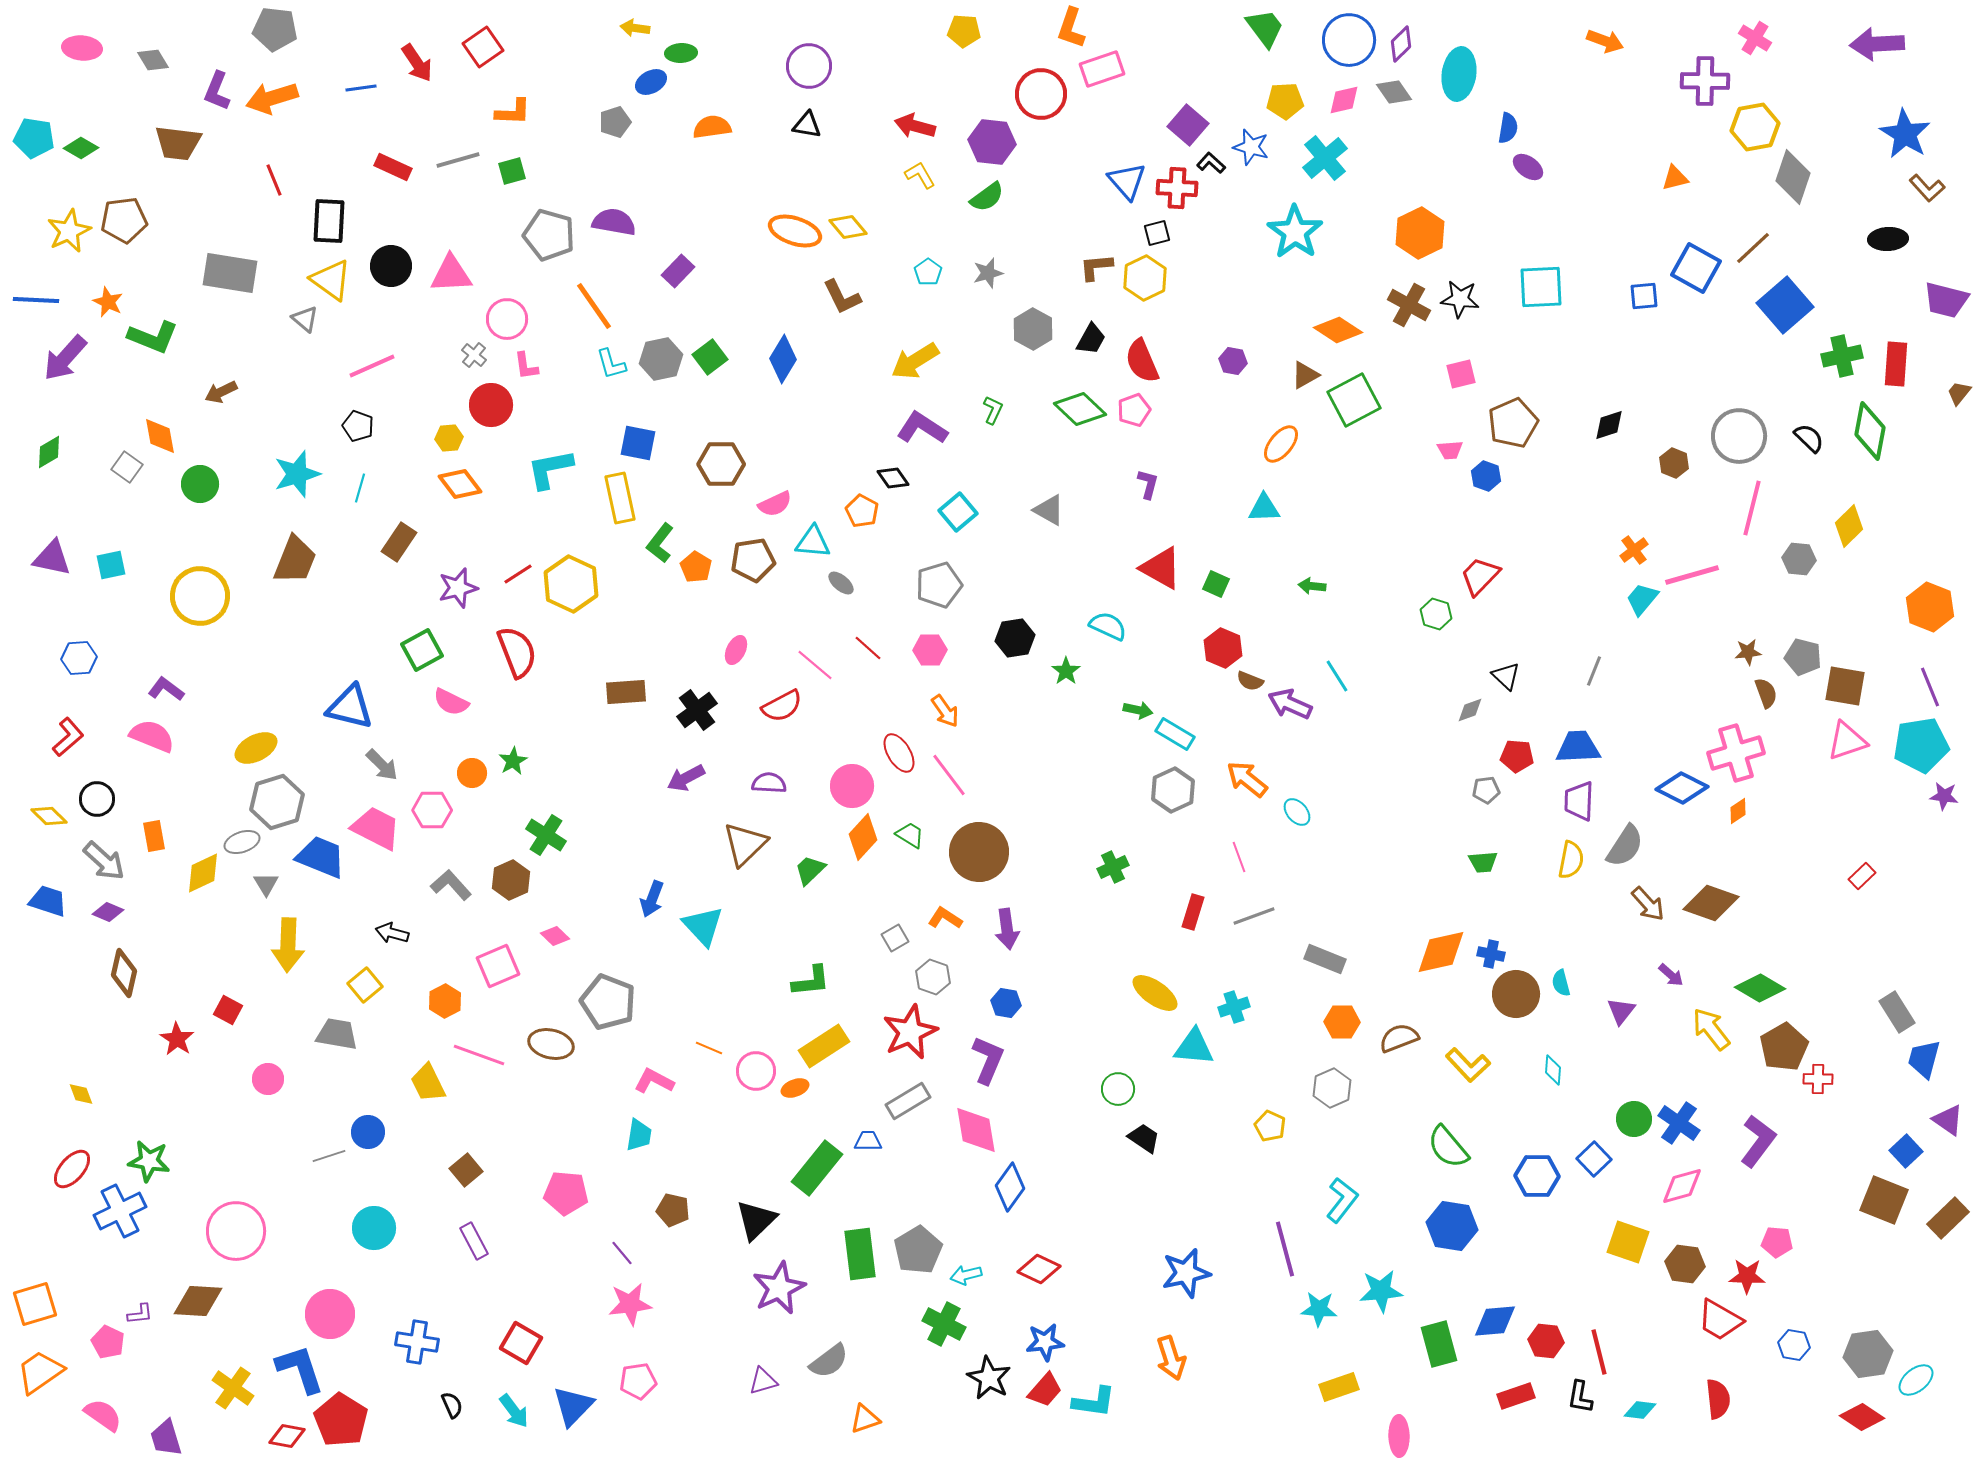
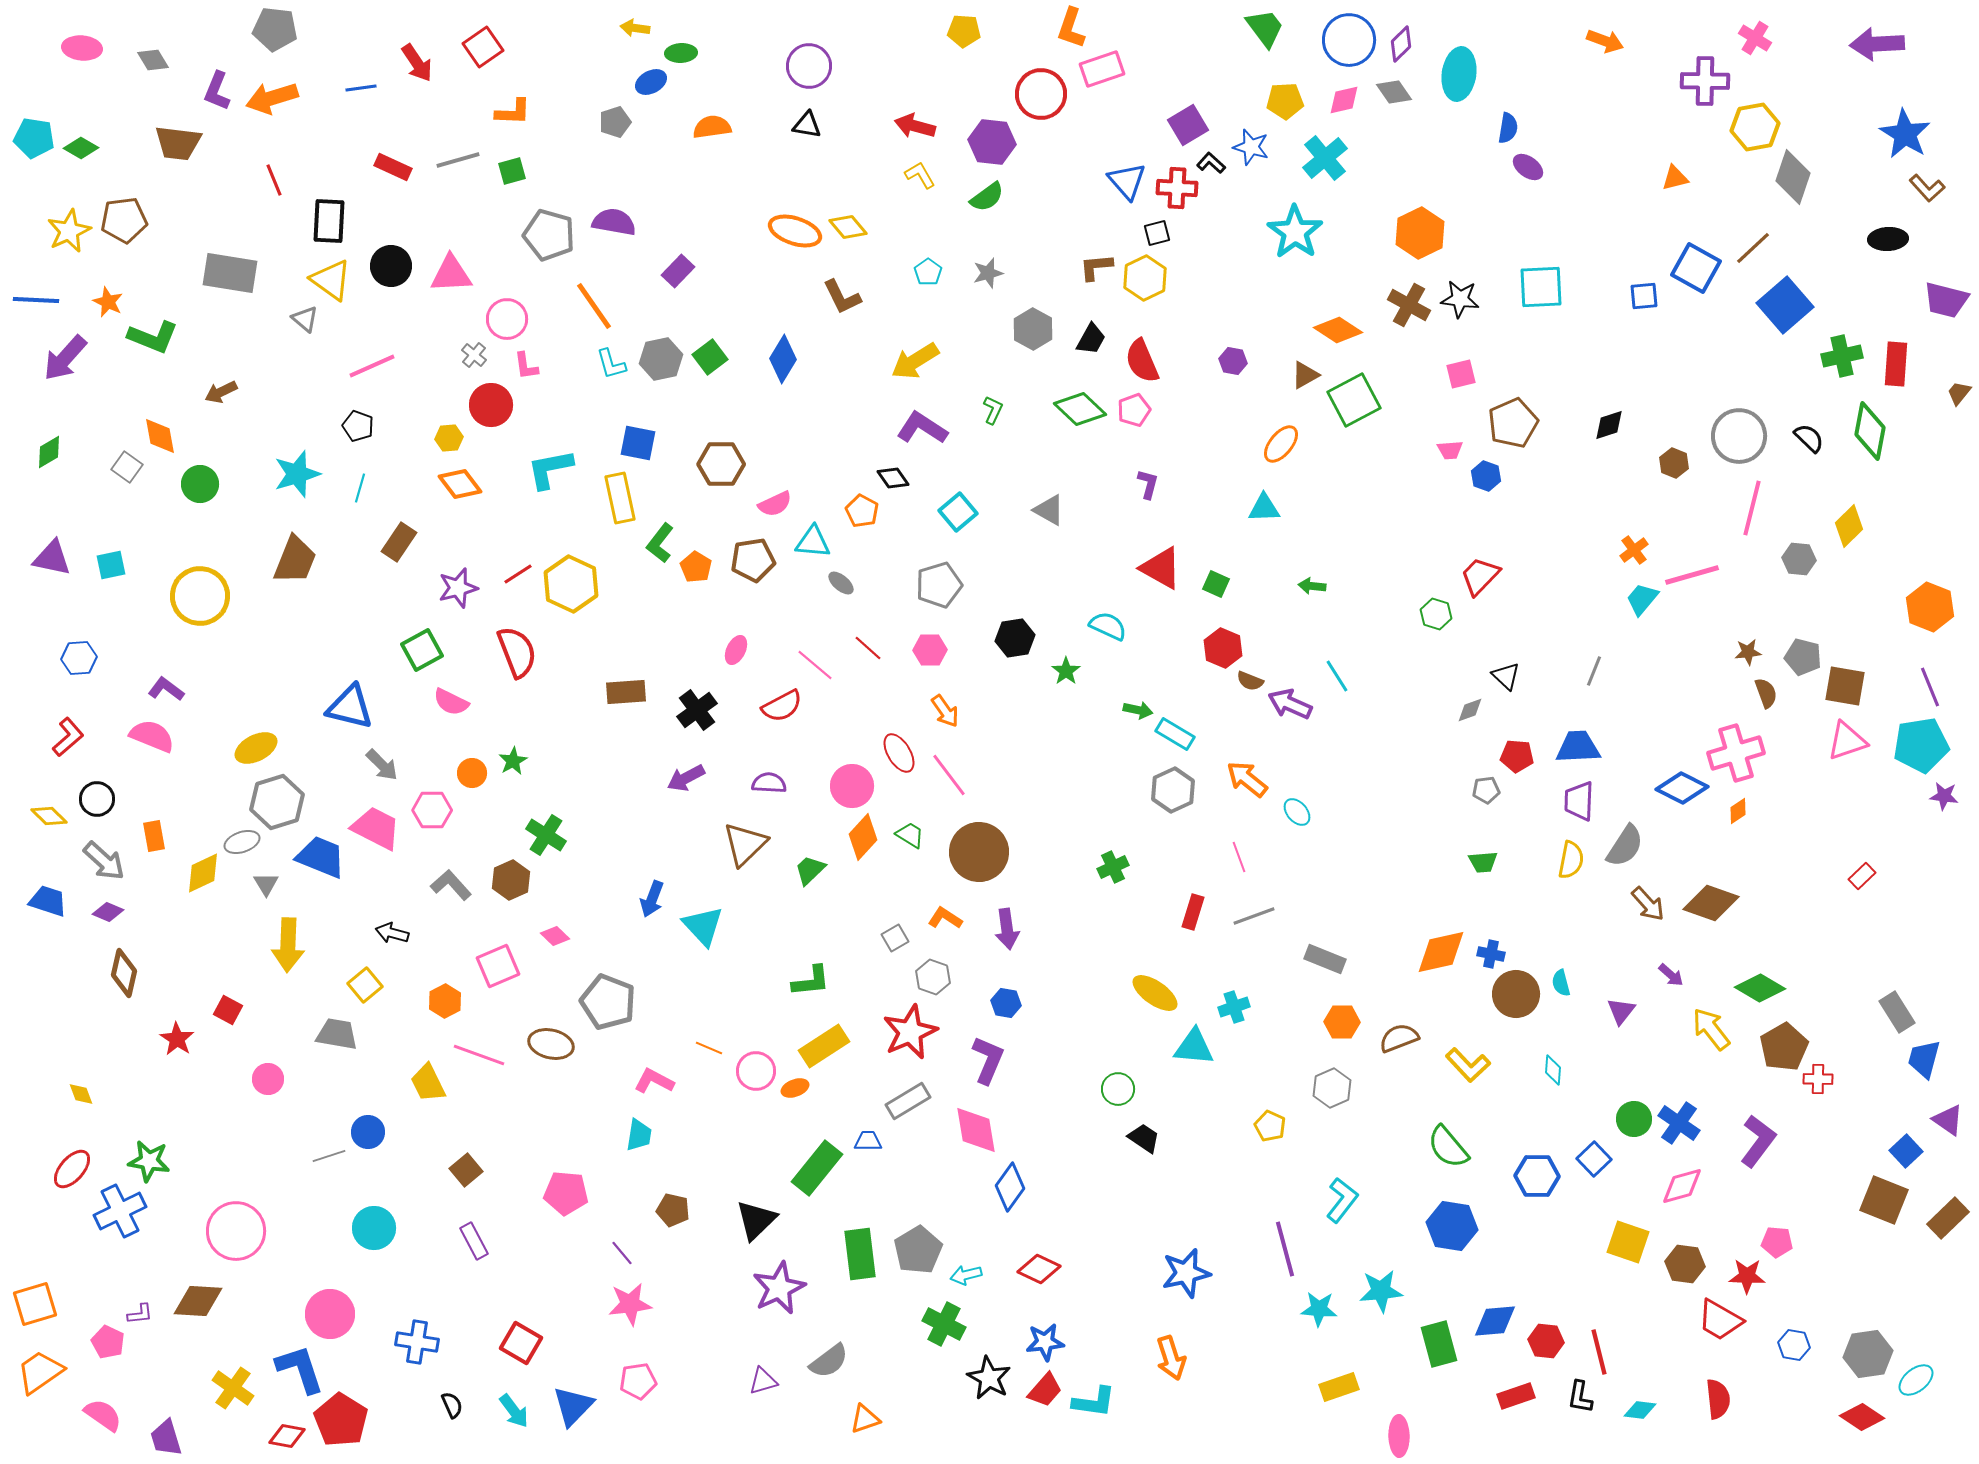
purple square at (1188, 125): rotated 18 degrees clockwise
